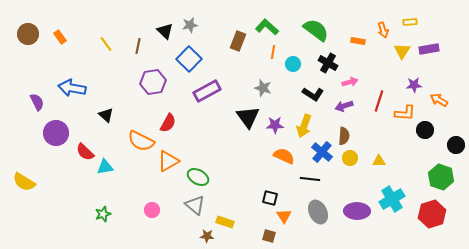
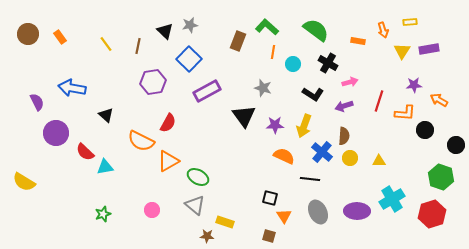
black triangle at (248, 117): moved 4 px left, 1 px up
